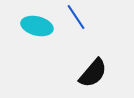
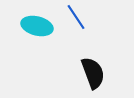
black semicircle: rotated 60 degrees counterclockwise
